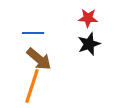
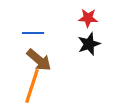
brown arrow: moved 1 px down
